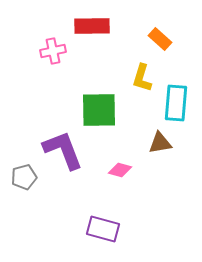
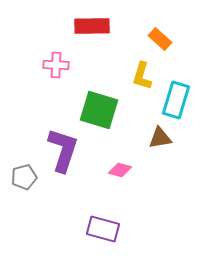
pink cross: moved 3 px right, 14 px down; rotated 15 degrees clockwise
yellow L-shape: moved 2 px up
cyan rectangle: moved 3 px up; rotated 12 degrees clockwise
green square: rotated 18 degrees clockwise
brown triangle: moved 5 px up
purple L-shape: rotated 39 degrees clockwise
